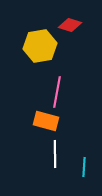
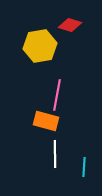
pink line: moved 3 px down
